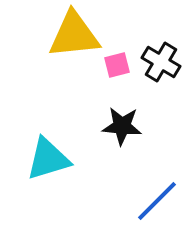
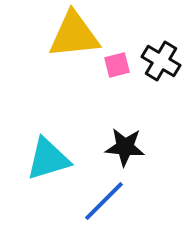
black cross: moved 1 px up
black star: moved 3 px right, 21 px down
blue line: moved 53 px left
